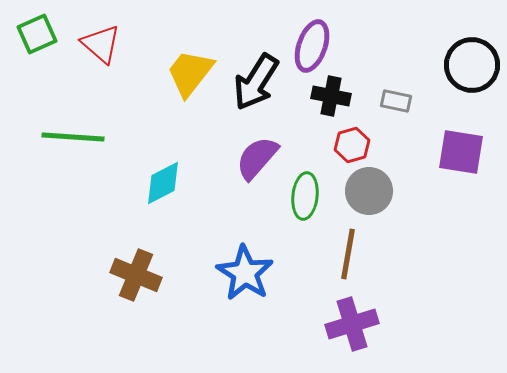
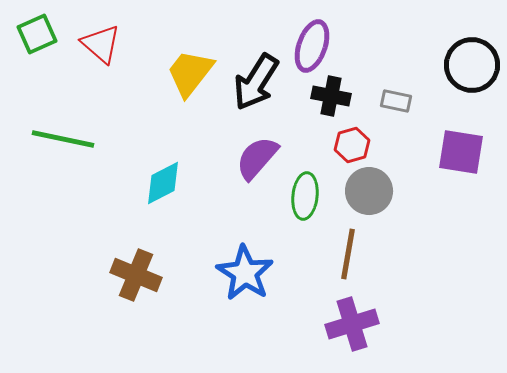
green line: moved 10 px left, 2 px down; rotated 8 degrees clockwise
